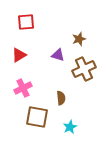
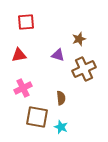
red triangle: rotated 21 degrees clockwise
cyan star: moved 9 px left; rotated 24 degrees counterclockwise
